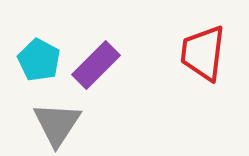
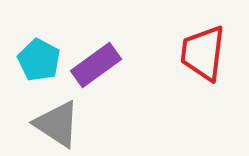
purple rectangle: rotated 9 degrees clockwise
gray triangle: rotated 30 degrees counterclockwise
